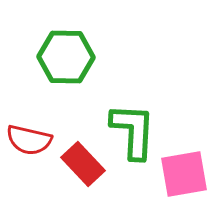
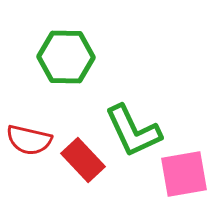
green L-shape: rotated 152 degrees clockwise
red rectangle: moved 4 px up
